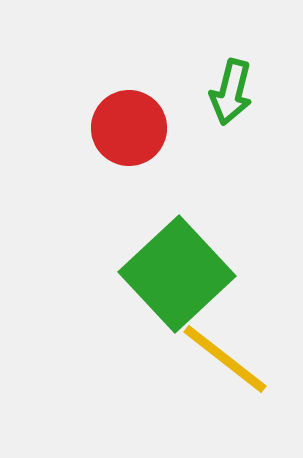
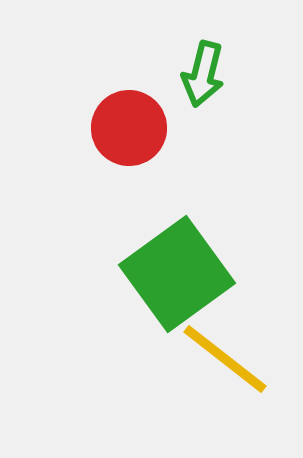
green arrow: moved 28 px left, 18 px up
green square: rotated 7 degrees clockwise
